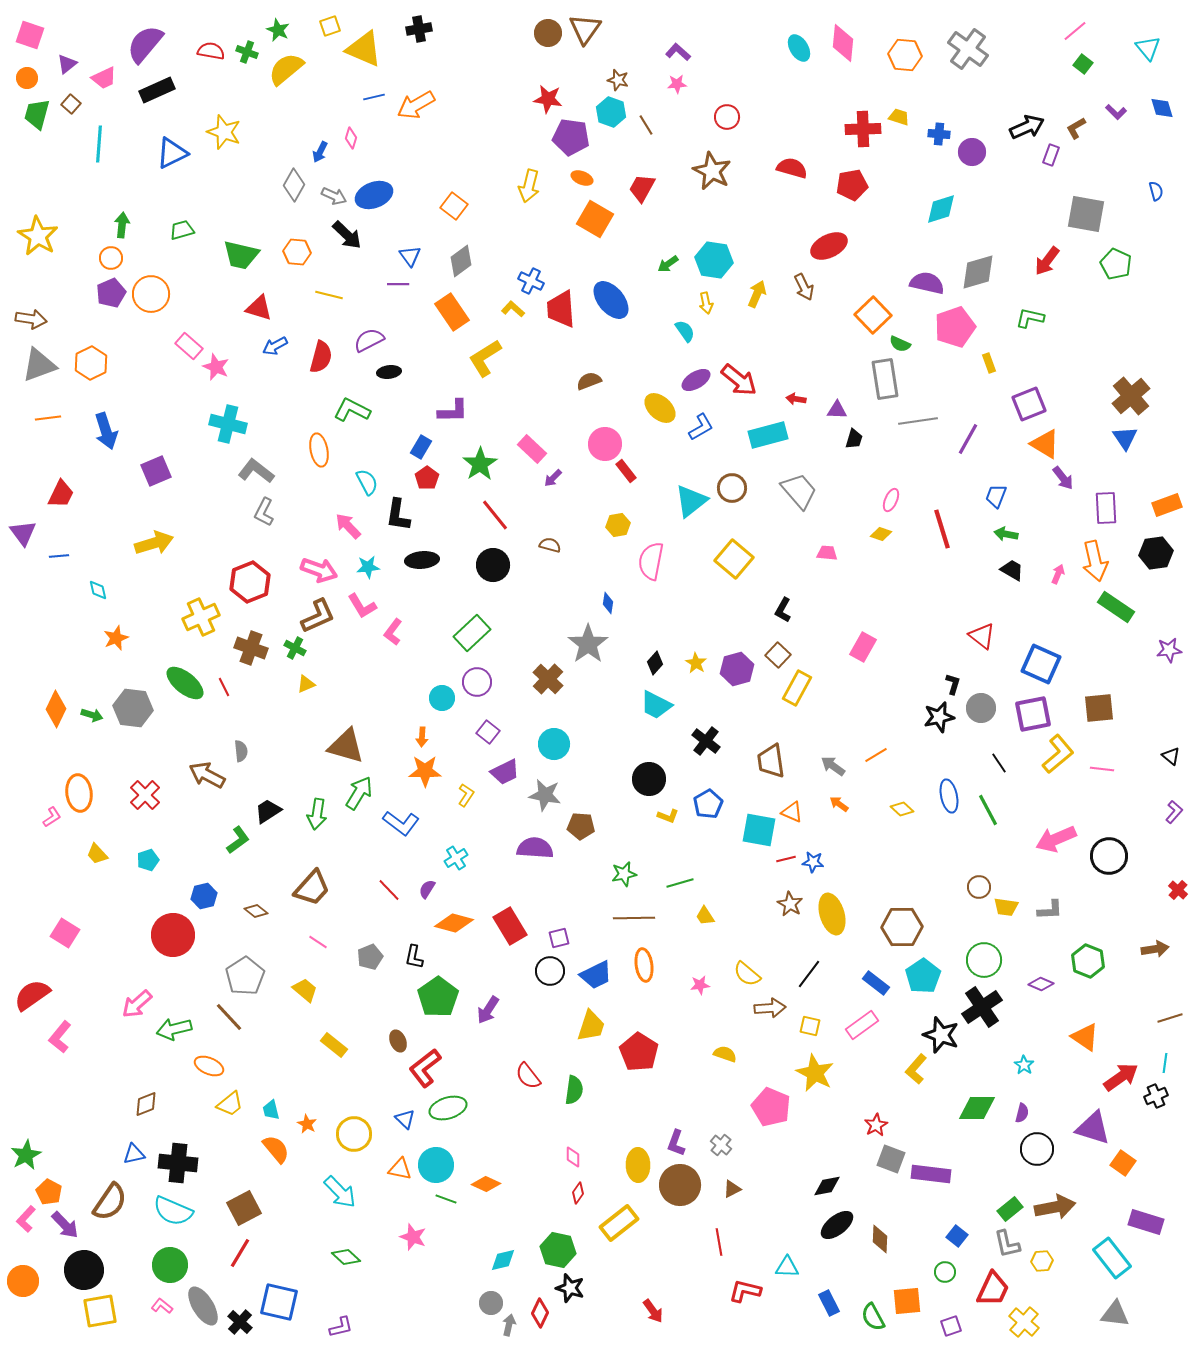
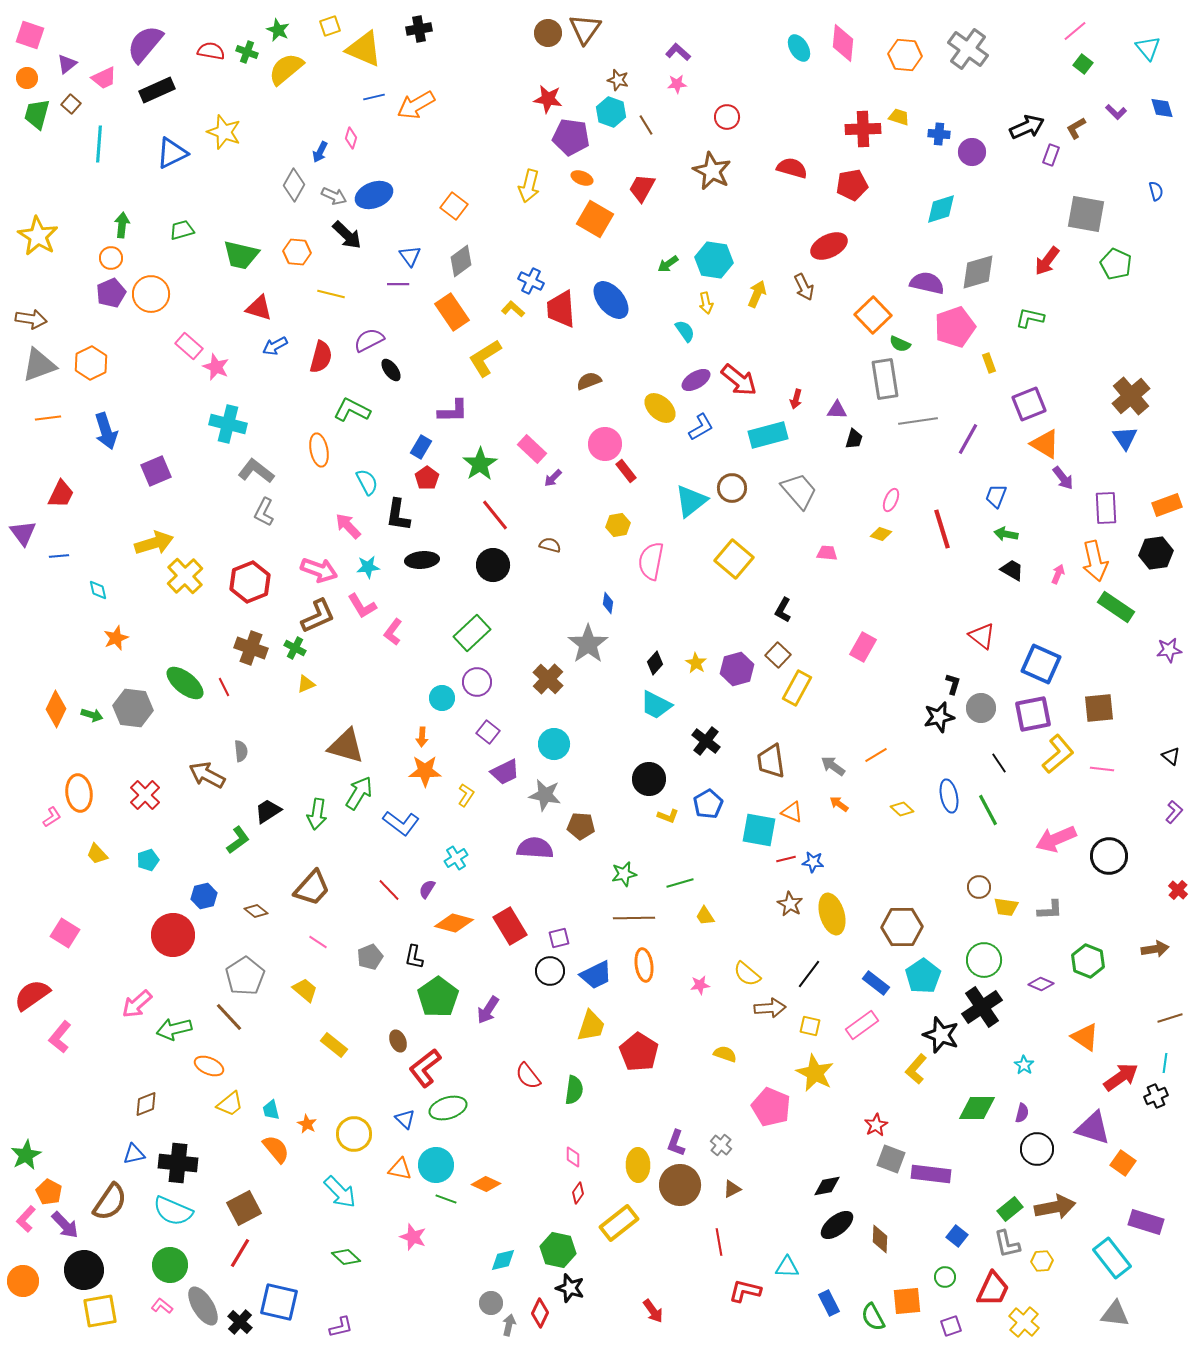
yellow line at (329, 295): moved 2 px right, 1 px up
black ellipse at (389, 372): moved 2 px right, 2 px up; rotated 60 degrees clockwise
red arrow at (796, 399): rotated 84 degrees counterclockwise
yellow cross at (201, 617): moved 16 px left, 41 px up; rotated 18 degrees counterclockwise
green circle at (945, 1272): moved 5 px down
